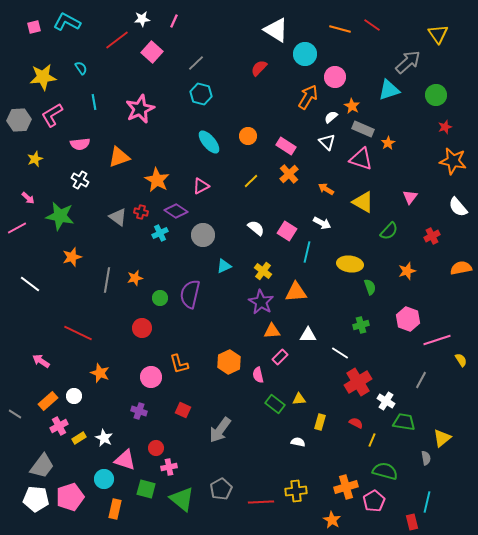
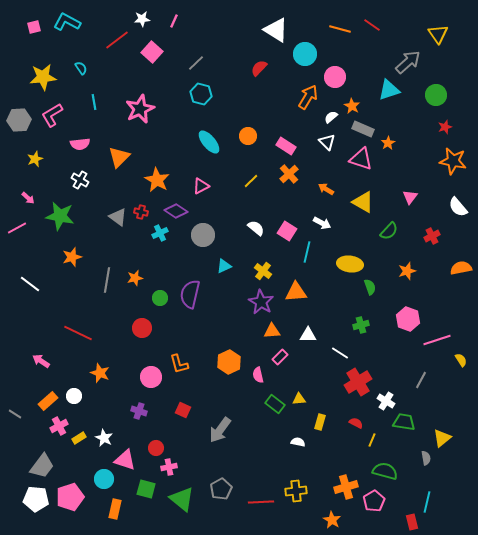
orange triangle at (119, 157): rotated 25 degrees counterclockwise
